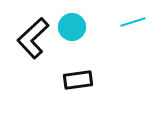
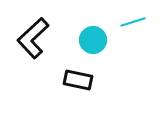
cyan circle: moved 21 px right, 13 px down
black rectangle: rotated 20 degrees clockwise
